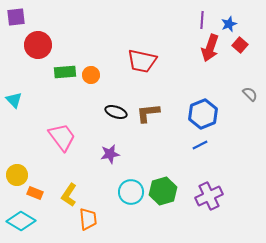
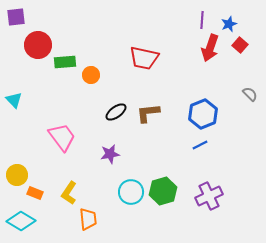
red trapezoid: moved 2 px right, 3 px up
green rectangle: moved 10 px up
black ellipse: rotated 55 degrees counterclockwise
yellow L-shape: moved 2 px up
